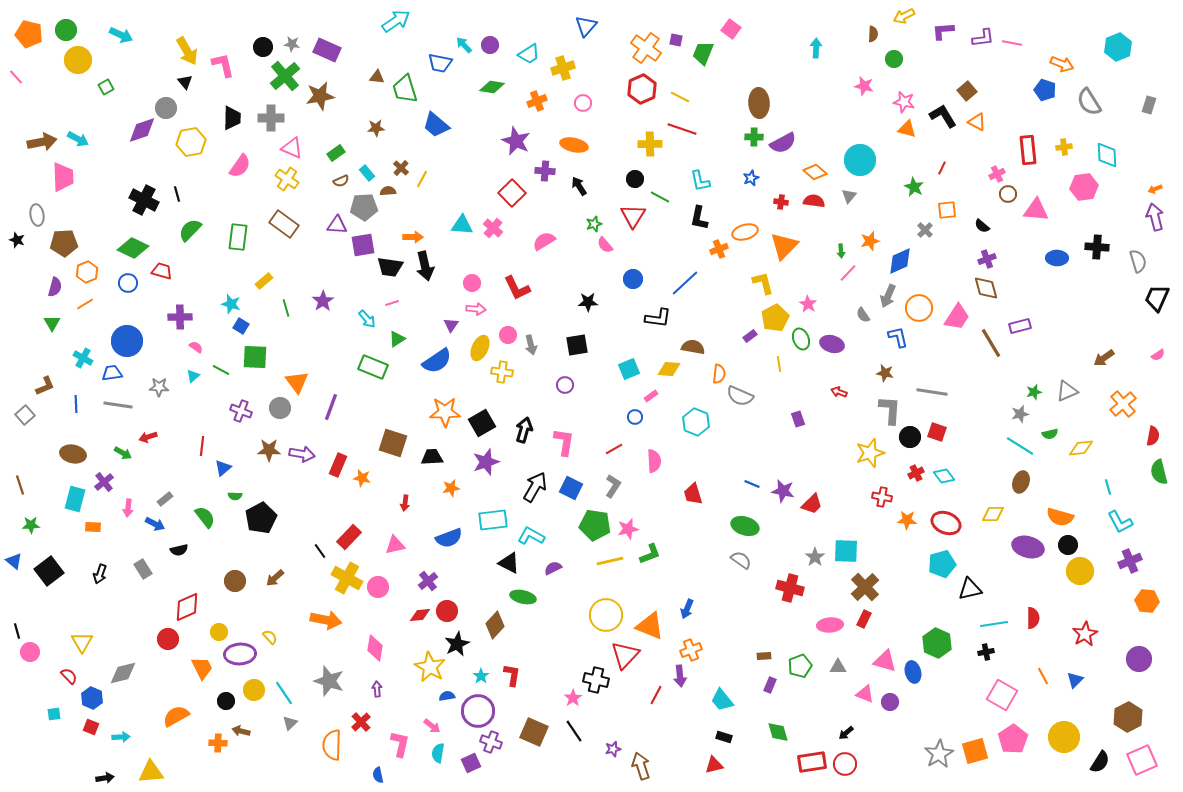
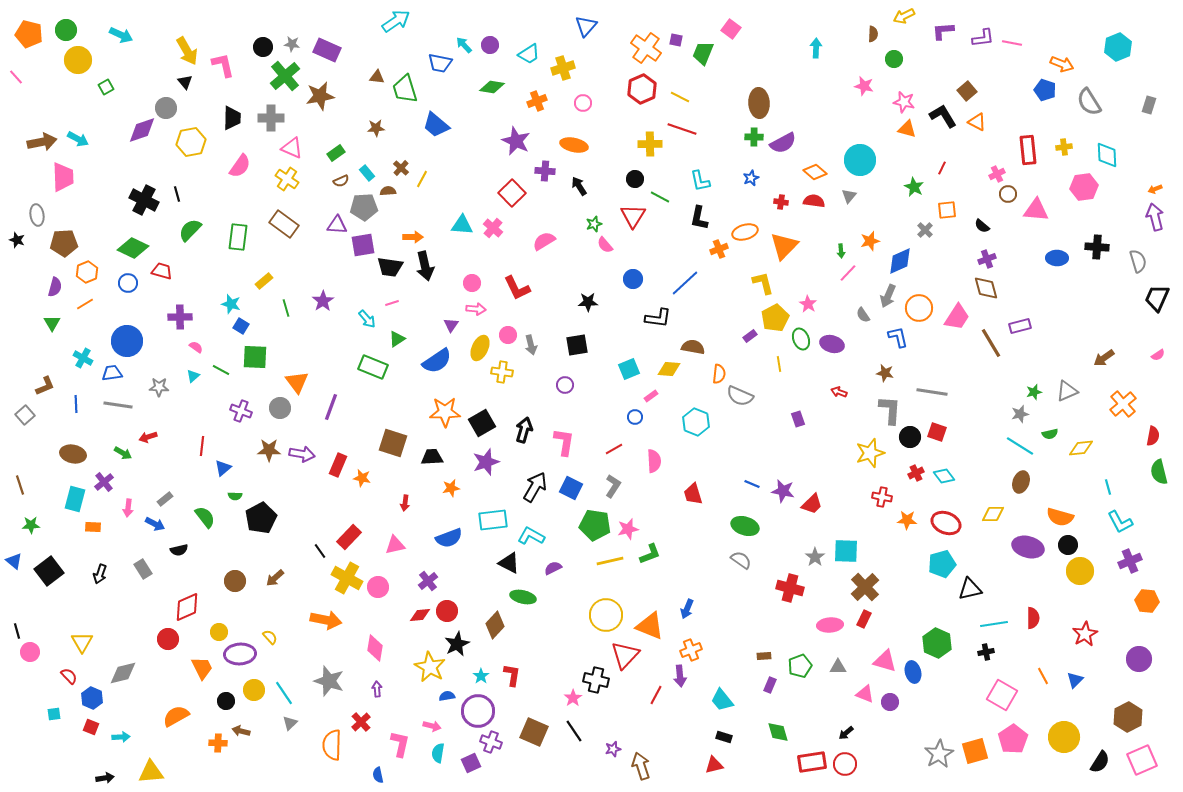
pink arrow at (432, 726): rotated 24 degrees counterclockwise
